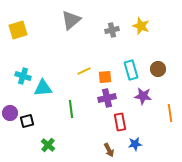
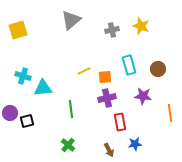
cyan rectangle: moved 2 px left, 5 px up
green cross: moved 20 px right
